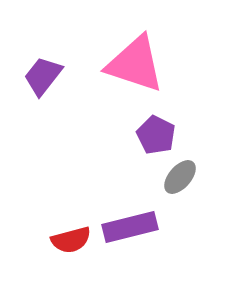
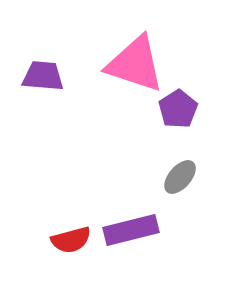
purple trapezoid: rotated 57 degrees clockwise
purple pentagon: moved 22 px right, 26 px up; rotated 12 degrees clockwise
purple rectangle: moved 1 px right, 3 px down
